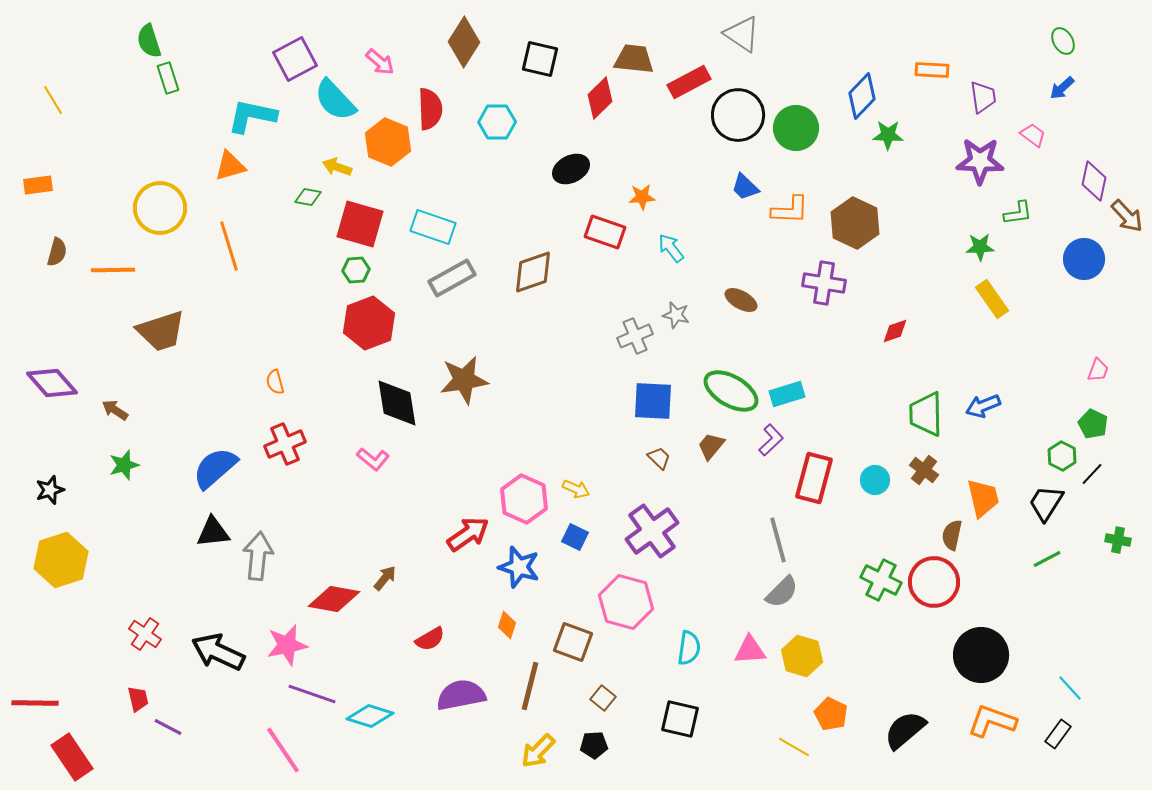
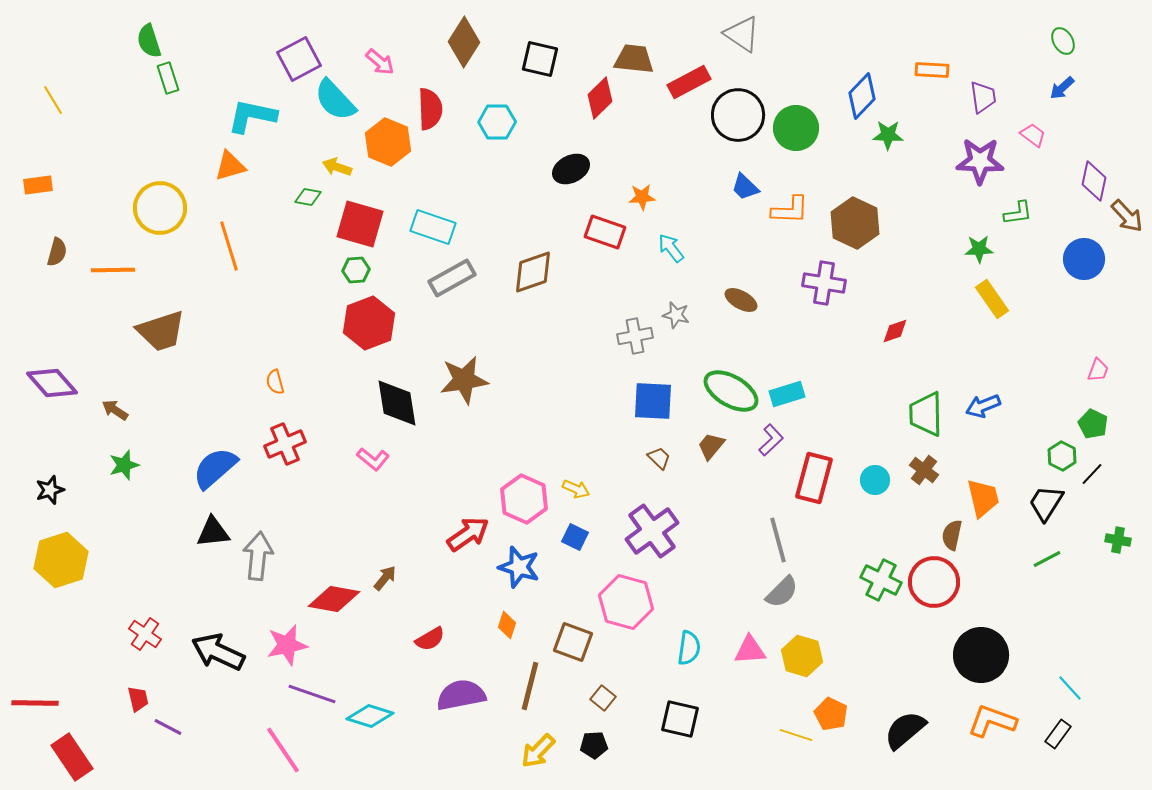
purple square at (295, 59): moved 4 px right
green star at (980, 247): moved 1 px left, 2 px down
gray cross at (635, 336): rotated 12 degrees clockwise
yellow line at (794, 747): moved 2 px right, 12 px up; rotated 12 degrees counterclockwise
